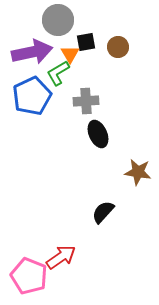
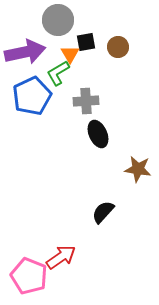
purple arrow: moved 7 px left
brown star: moved 3 px up
